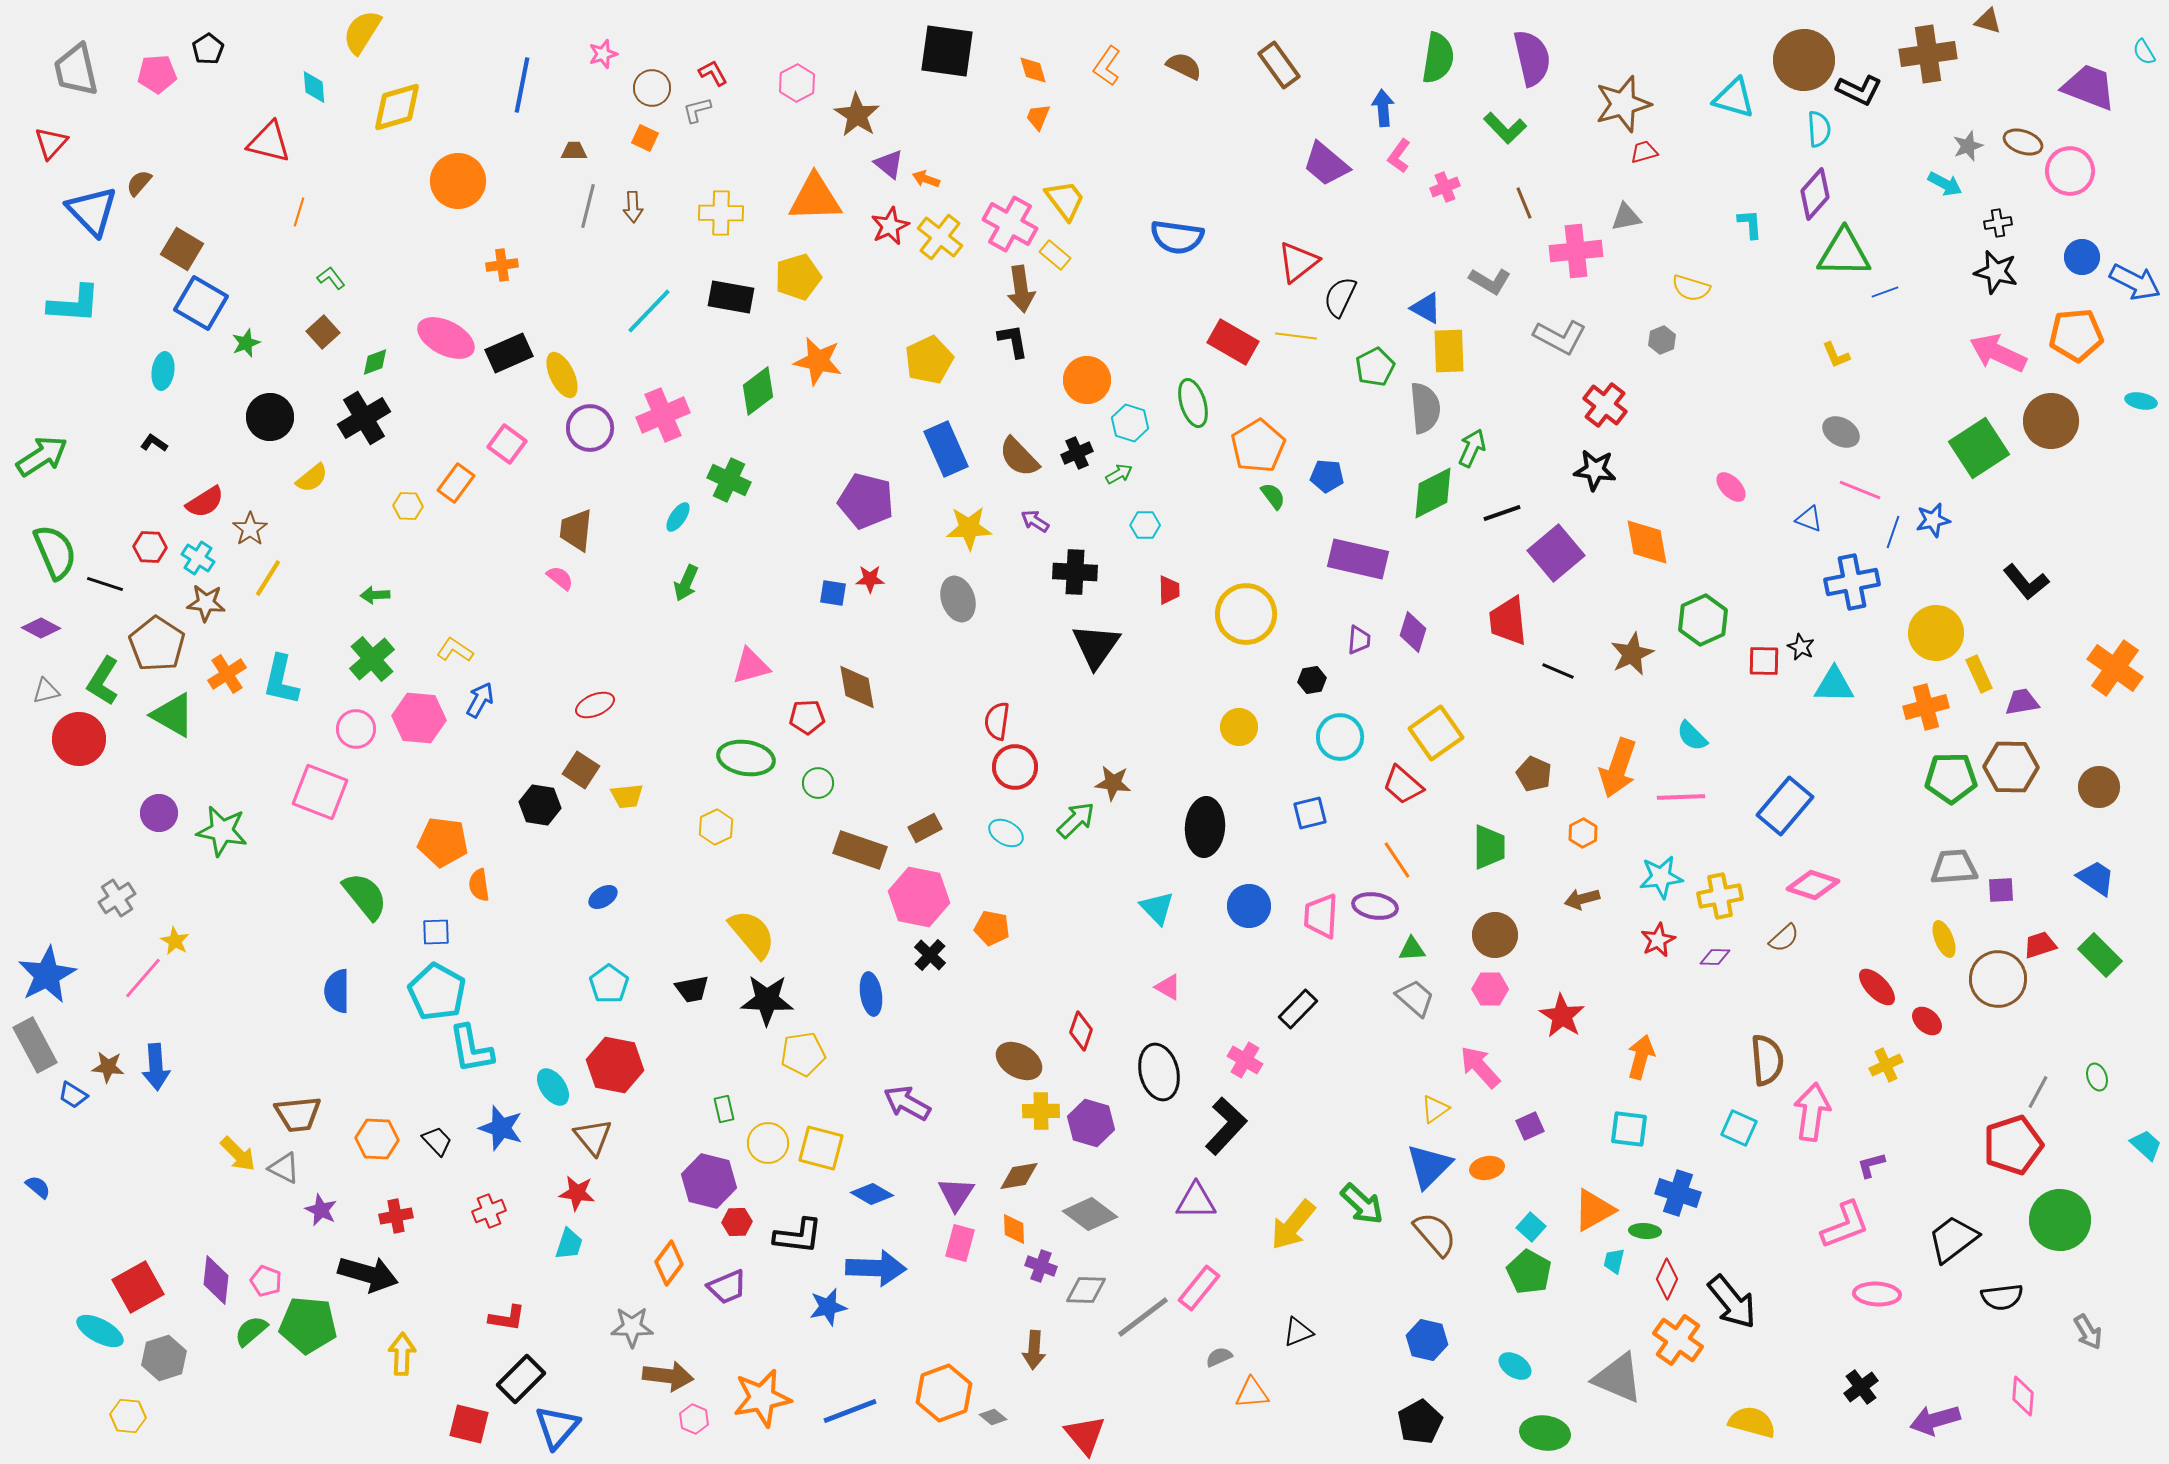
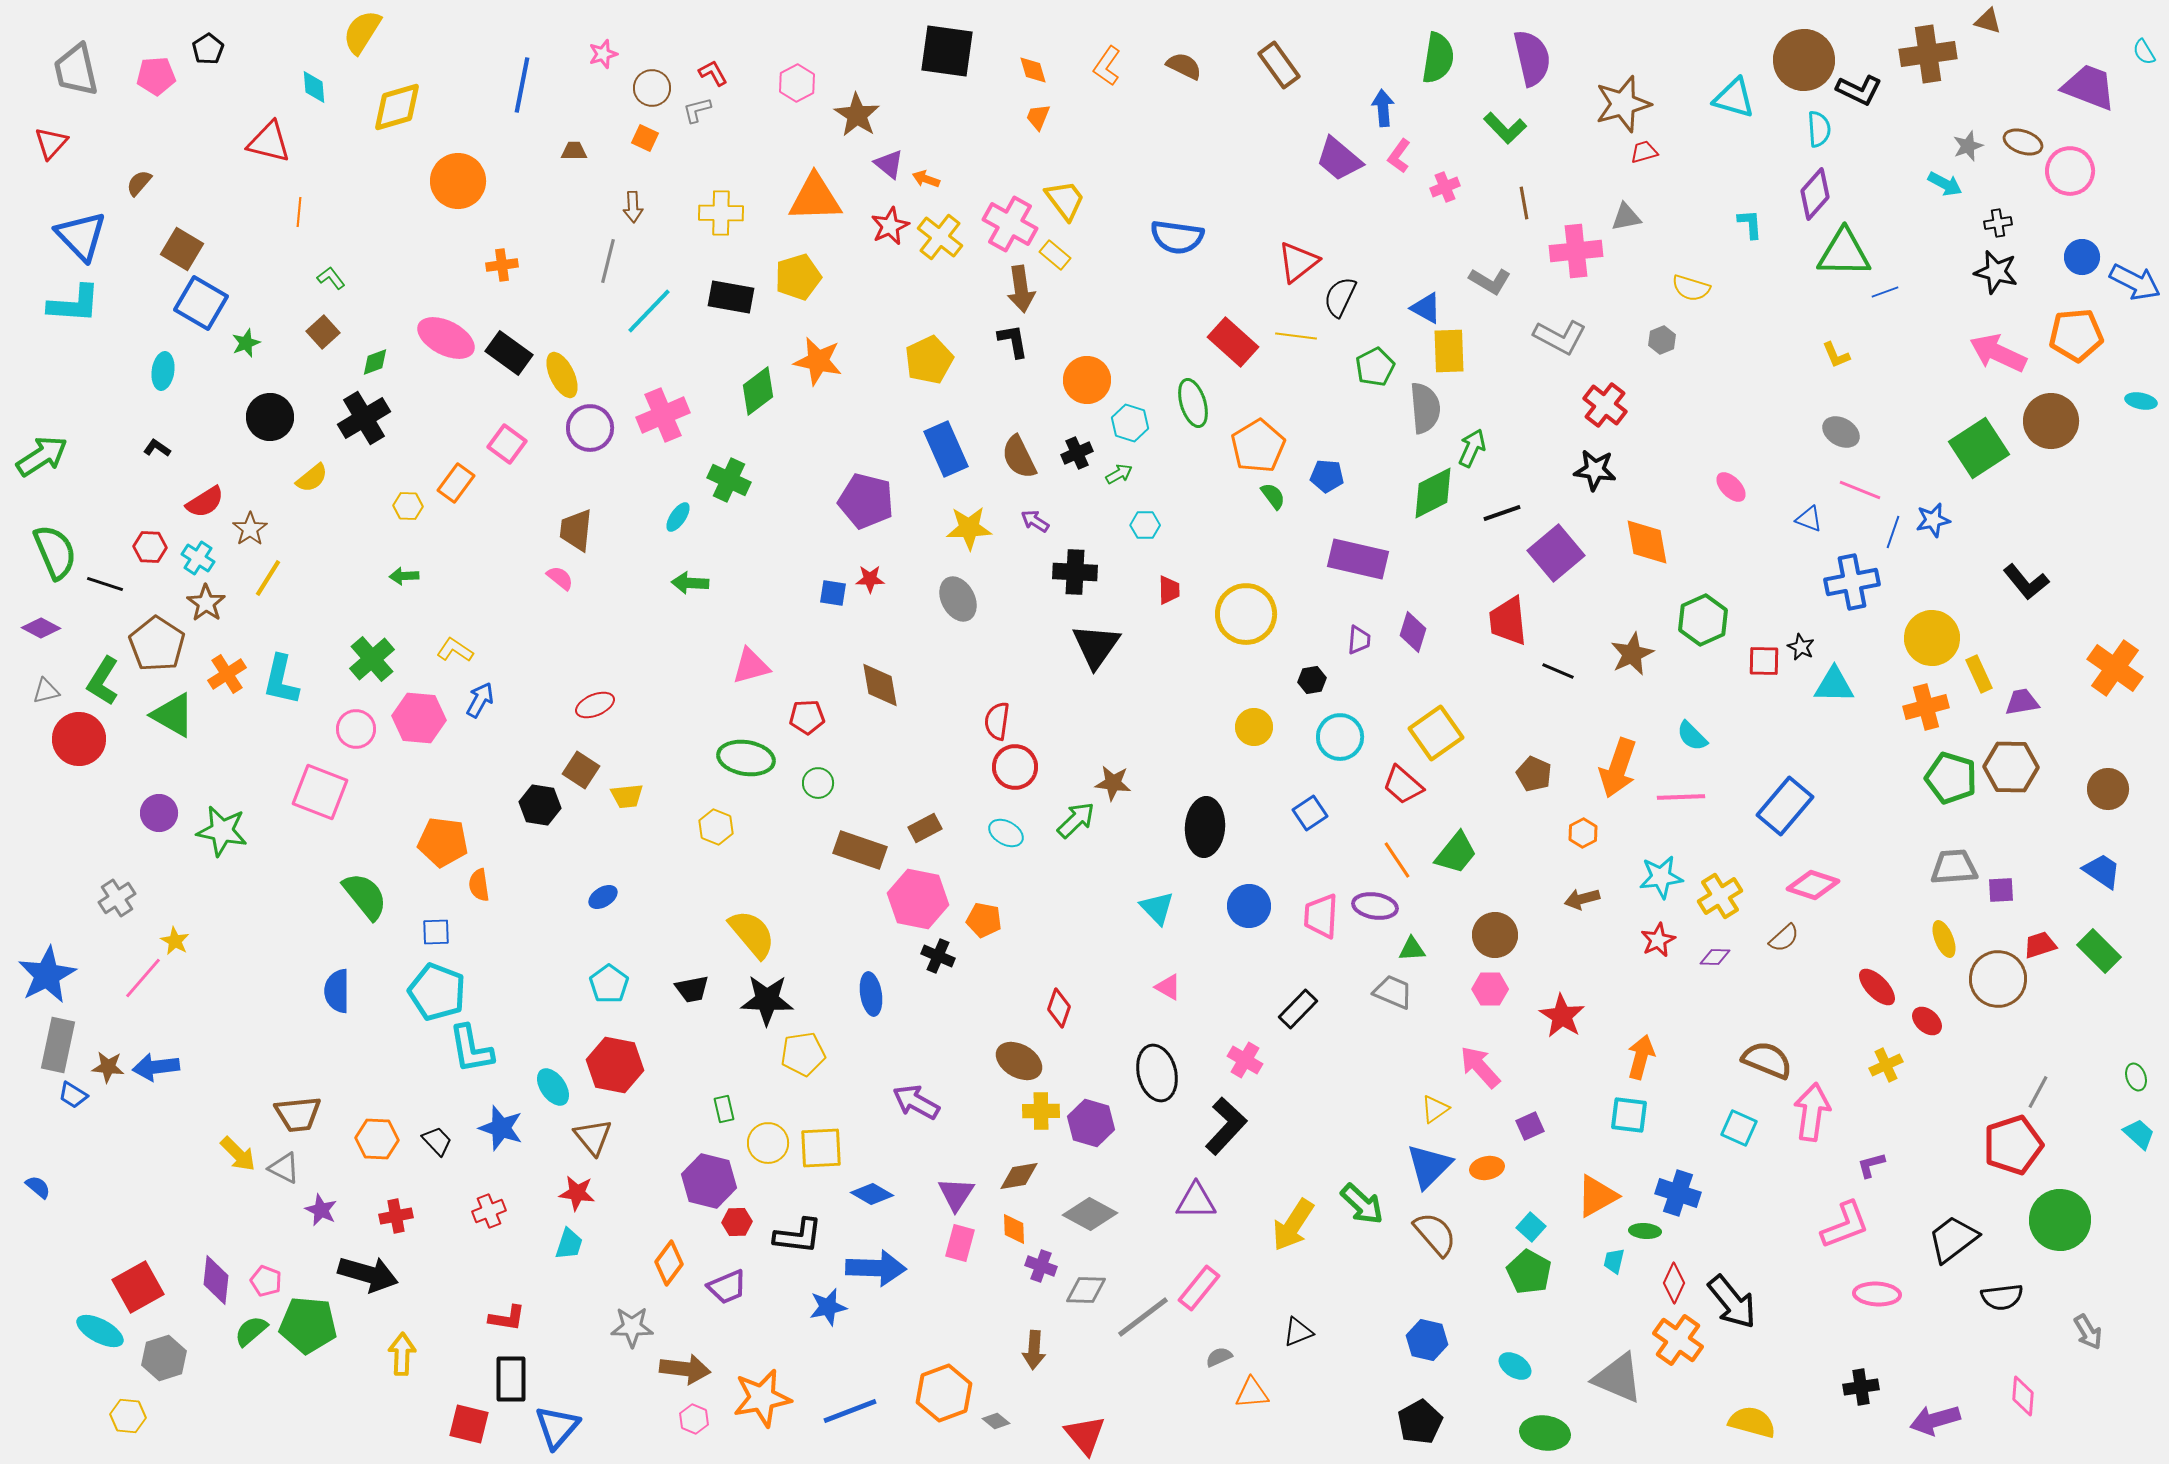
pink pentagon at (157, 74): moved 1 px left, 2 px down
purple trapezoid at (1326, 164): moved 13 px right, 5 px up
brown line at (1524, 203): rotated 12 degrees clockwise
gray line at (588, 206): moved 20 px right, 55 px down
blue triangle at (92, 211): moved 11 px left, 25 px down
orange line at (299, 212): rotated 12 degrees counterclockwise
red rectangle at (1233, 342): rotated 12 degrees clockwise
black rectangle at (509, 353): rotated 60 degrees clockwise
black L-shape at (154, 443): moved 3 px right, 5 px down
brown semicircle at (1019, 457): rotated 18 degrees clockwise
green arrow at (686, 583): moved 4 px right; rotated 69 degrees clockwise
green arrow at (375, 595): moved 29 px right, 19 px up
gray ellipse at (958, 599): rotated 9 degrees counterclockwise
brown star at (206, 603): rotated 30 degrees clockwise
yellow circle at (1936, 633): moved 4 px left, 5 px down
brown diamond at (857, 687): moved 23 px right, 2 px up
yellow circle at (1239, 727): moved 15 px right
green pentagon at (1951, 778): rotated 18 degrees clockwise
brown circle at (2099, 787): moved 9 px right, 2 px down
blue square at (1310, 813): rotated 20 degrees counterclockwise
yellow hexagon at (716, 827): rotated 12 degrees counterclockwise
green trapezoid at (1489, 847): moved 33 px left, 6 px down; rotated 39 degrees clockwise
blue trapezoid at (2096, 878): moved 6 px right, 7 px up
yellow cross at (1720, 896): rotated 21 degrees counterclockwise
pink hexagon at (919, 897): moved 1 px left, 2 px down
orange pentagon at (992, 928): moved 8 px left, 8 px up
black cross at (930, 955): moved 8 px right, 1 px down; rotated 20 degrees counterclockwise
green rectangle at (2100, 955): moved 1 px left, 4 px up
cyan pentagon at (437, 992): rotated 8 degrees counterclockwise
gray trapezoid at (1415, 998): moved 22 px left, 6 px up; rotated 18 degrees counterclockwise
red diamond at (1081, 1031): moved 22 px left, 23 px up
gray rectangle at (35, 1045): moved 23 px right; rotated 40 degrees clockwise
brown semicircle at (1767, 1060): rotated 63 degrees counterclockwise
blue arrow at (156, 1067): rotated 87 degrees clockwise
black ellipse at (1159, 1072): moved 2 px left, 1 px down
green ellipse at (2097, 1077): moved 39 px right
purple arrow at (907, 1103): moved 9 px right, 1 px up
cyan square at (1629, 1129): moved 14 px up
cyan trapezoid at (2146, 1145): moved 7 px left, 11 px up
yellow square at (821, 1148): rotated 18 degrees counterclockwise
orange triangle at (1594, 1210): moved 3 px right, 14 px up
gray diamond at (1090, 1214): rotated 8 degrees counterclockwise
yellow arrow at (1293, 1225): rotated 6 degrees counterclockwise
red diamond at (1667, 1279): moved 7 px right, 4 px down
brown arrow at (668, 1376): moved 17 px right, 7 px up
black rectangle at (521, 1379): moved 10 px left; rotated 45 degrees counterclockwise
black cross at (1861, 1387): rotated 28 degrees clockwise
gray diamond at (993, 1417): moved 3 px right, 4 px down
